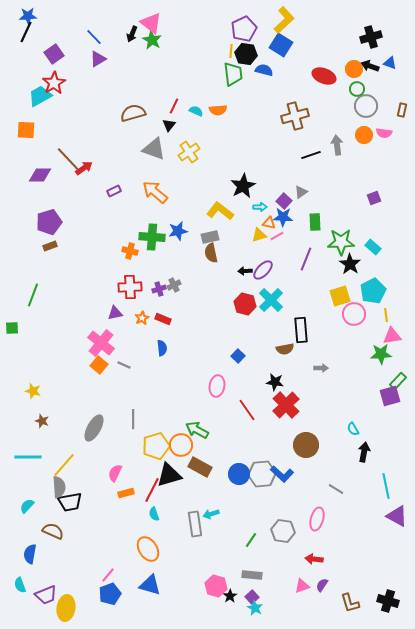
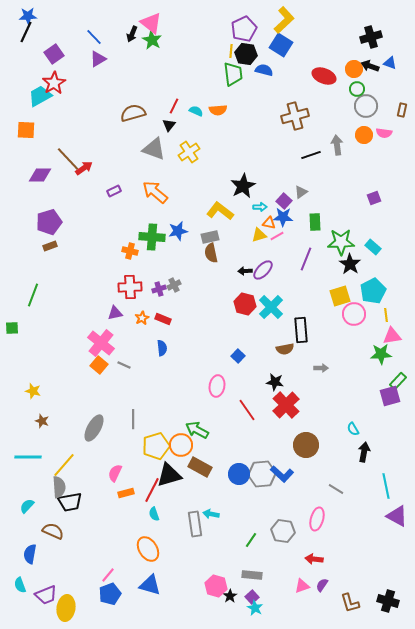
cyan cross at (271, 300): moved 7 px down
cyan arrow at (211, 514): rotated 28 degrees clockwise
